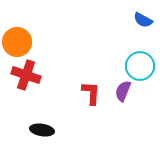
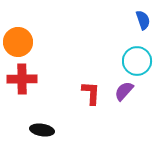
blue semicircle: rotated 138 degrees counterclockwise
orange circle: moved 1 px right
cyan circle: moved 3 px left, 5 px up
red cross: moved 4 px left, 4 px down; rotated 20 degrees counterclockwise
purple semicircle: moved 1 px right; rotated 20 degrees clockwise
